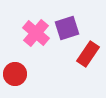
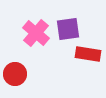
purple square: moved 1 px right, 1 px down; rotated 10 degrees clockwise
red rectangle: rotated 65 degrees clockwise
